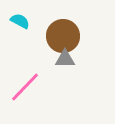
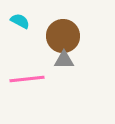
gray triangle: moved 1 px left, 1 px down
pink line: moved 2 px right, 8 px up; rotated 40 degrees clockwise
